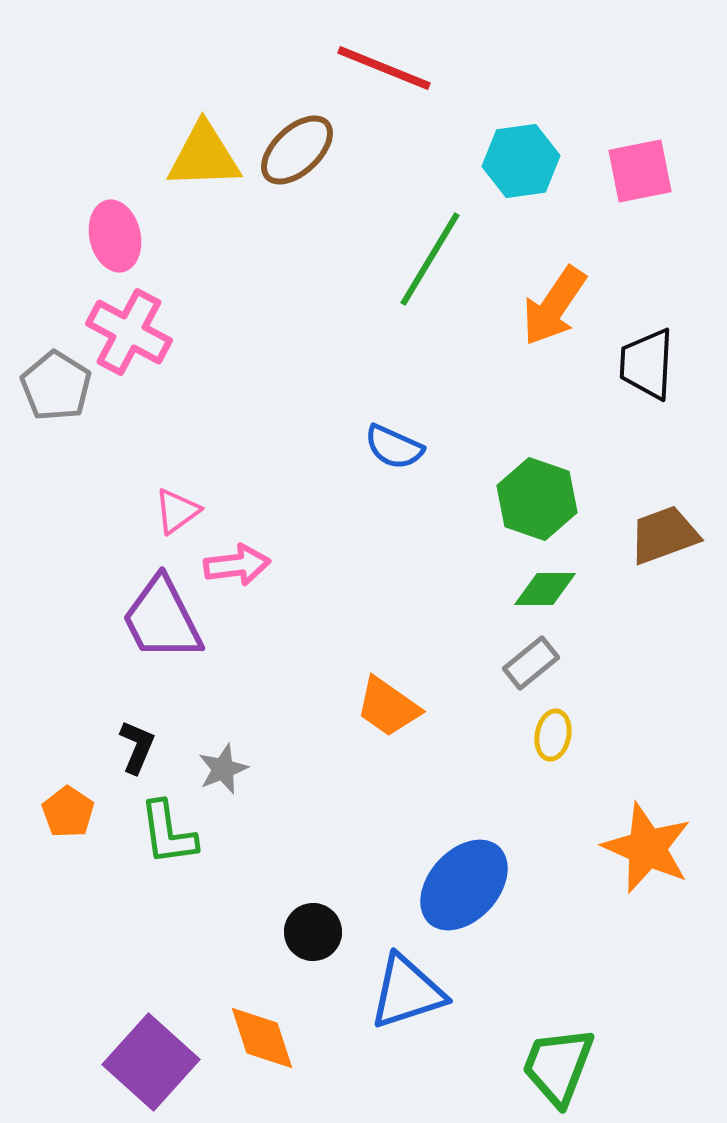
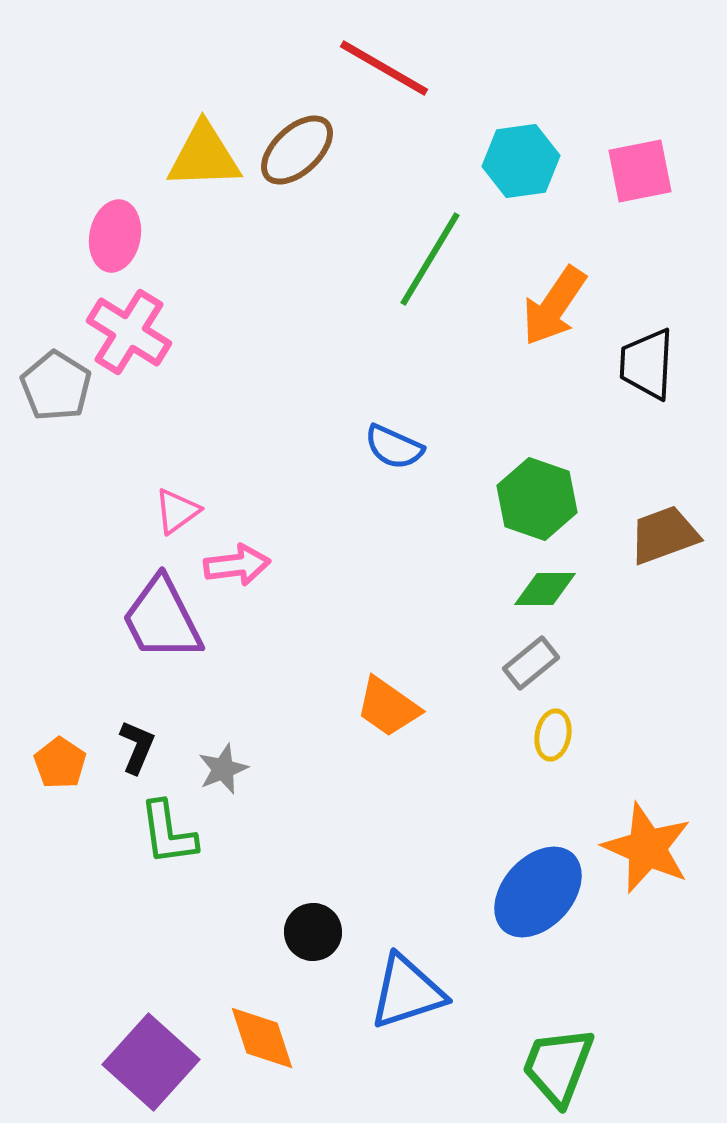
red line: rotated 8 degrees clockwise
pink ellipse: rotated 24 degrees clockwise
pink cross: rotated 4 degrees clockwise
orange pentagon: moved 8 px left, 49 px up
blue ellipse: moved 74 px right, 7 px down
